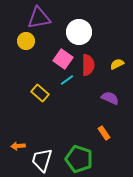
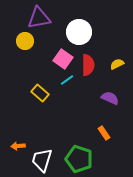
yellow circle: moved 1 px left
